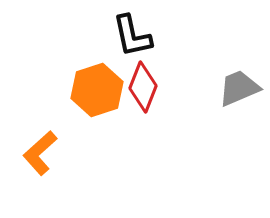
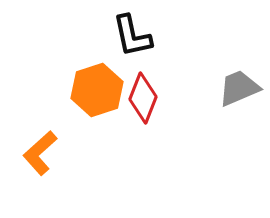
red diamond: moved 11 px down
